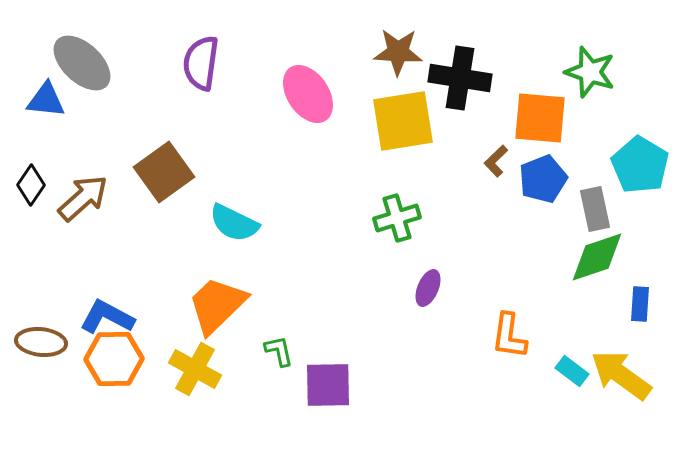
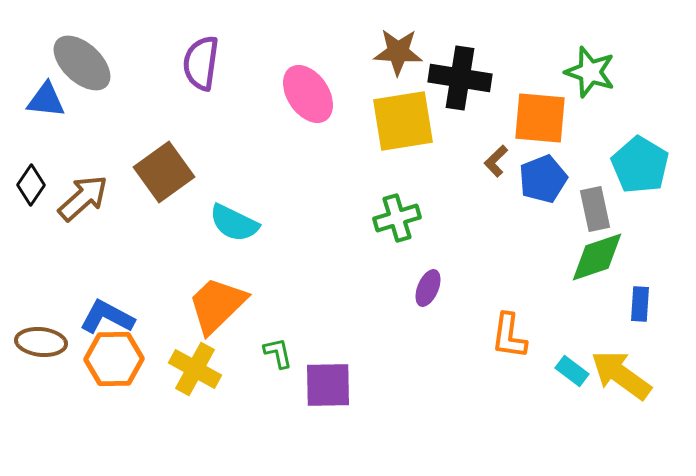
green L-shape: moved 1 px left, 2 px down
